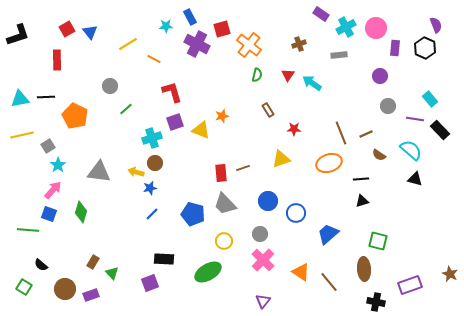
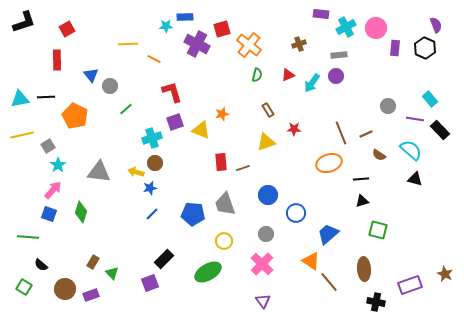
purple rectangle at (321, 14): rotated 28 degrees counterclockwise
blue rectangle at (190, 17): moved 5 px left; rotated 63 degrees counterclockwise
blue triangle at (90, 32): moved 1 px right, 43 px down
black L-shape at (18, 35): moved 6 px right, 13 px up
yellow line at (128, 44): rotated 30 degrees clockwise
red triangle at (288, 75): rotated 32 degrees clockwise
purple circle at (380, 76): moved 44 px left
cyan arrow at (312, 83): rotated 90 degrees counterclockwise
orange star at (222, 116): moved 2 px up
yellow triangle at (281, 159): moved 15 px left, 17 px up
red rectangle at (221, 173): moved 11 px up
blue circle at (268, 201): moved 6 px up
gray trapezoid at (225, 204): rotated 25 degrees clockwise
blue pentagon at (193, 214): rotated 10 degrees counterclockwise
green line at (28, 230): moved 7 px down
gray circle at (260, 234): moved 6 px right
green square at (378, 241): moved 11 px up
black rectangle at (164, 259): rotated 48 degrees counterclockwise
pink cross at (263, 260): moved 1 px left, 4 px down
orange triangle at (301, 272): moved 10 px right, 11 px up
brown star at (450, 274): moved 5 px left
purple triangle at (263, 301): rotated 14 degrees counterclockwise
